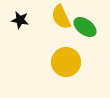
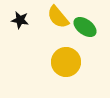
yellow semicircle: moved 3 px left; rotated 15 degrees counterclockwise
